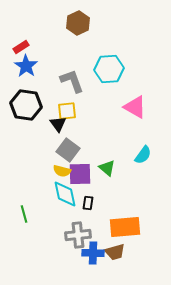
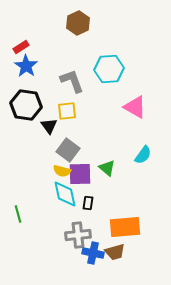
black triangle: moved 9 px left, 2 px down
green line: moved 6 px left
blue cross: rotated 10 degrees clockwise
